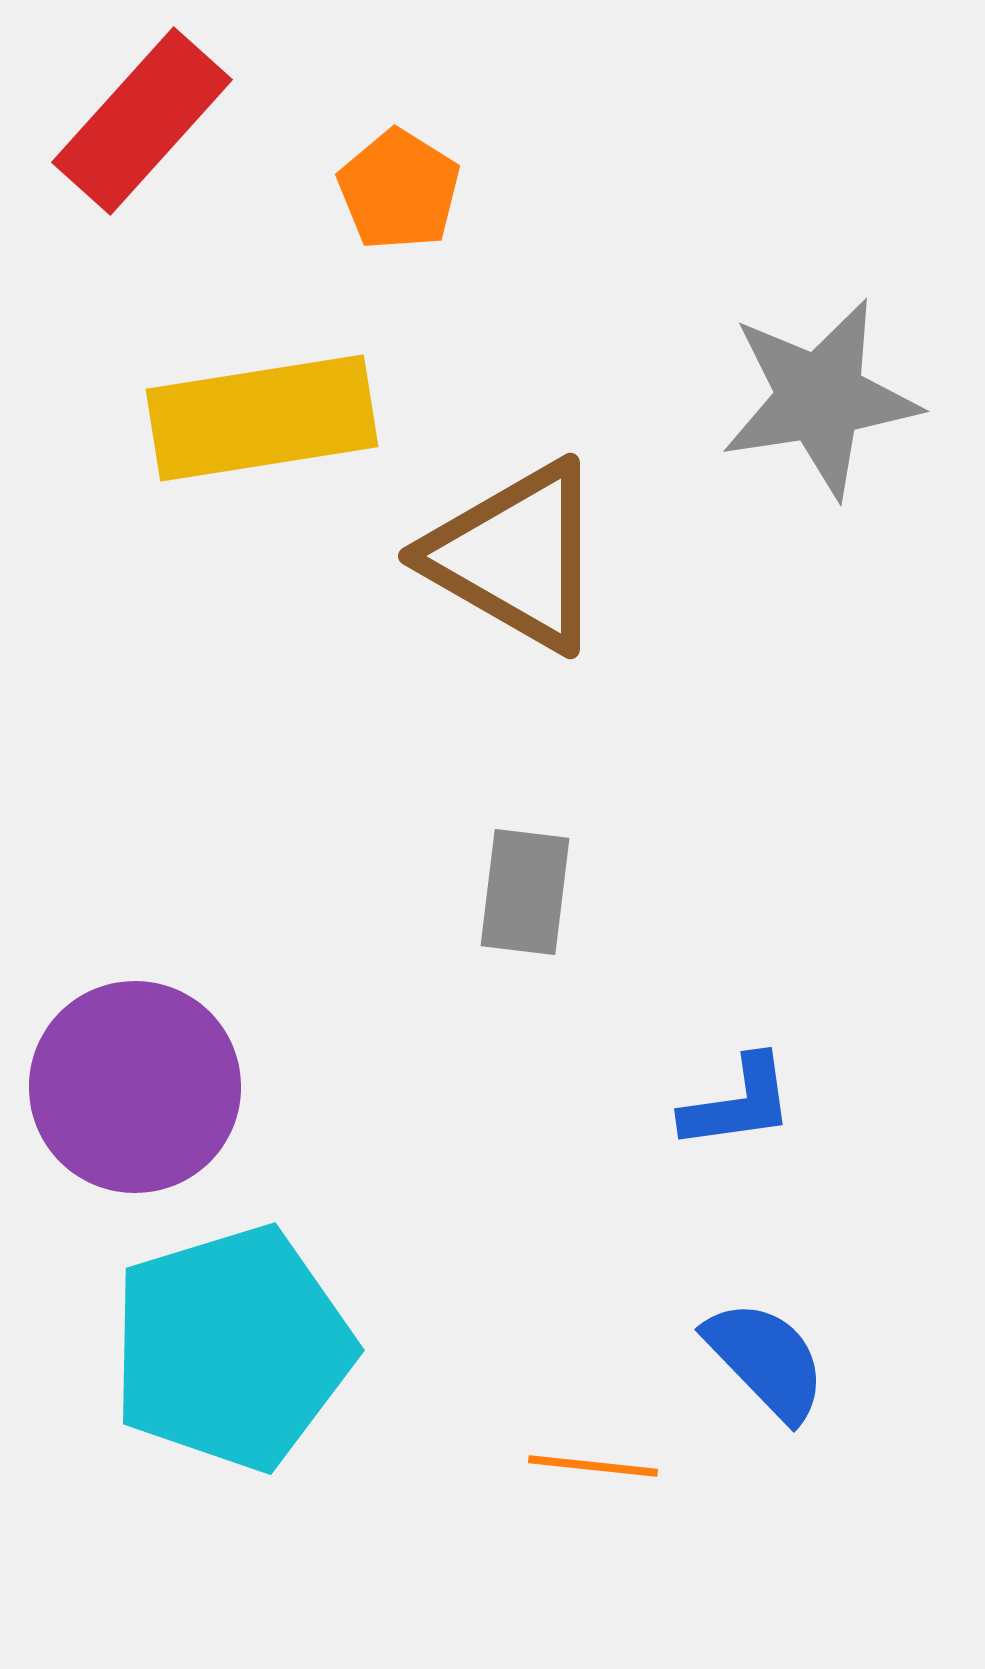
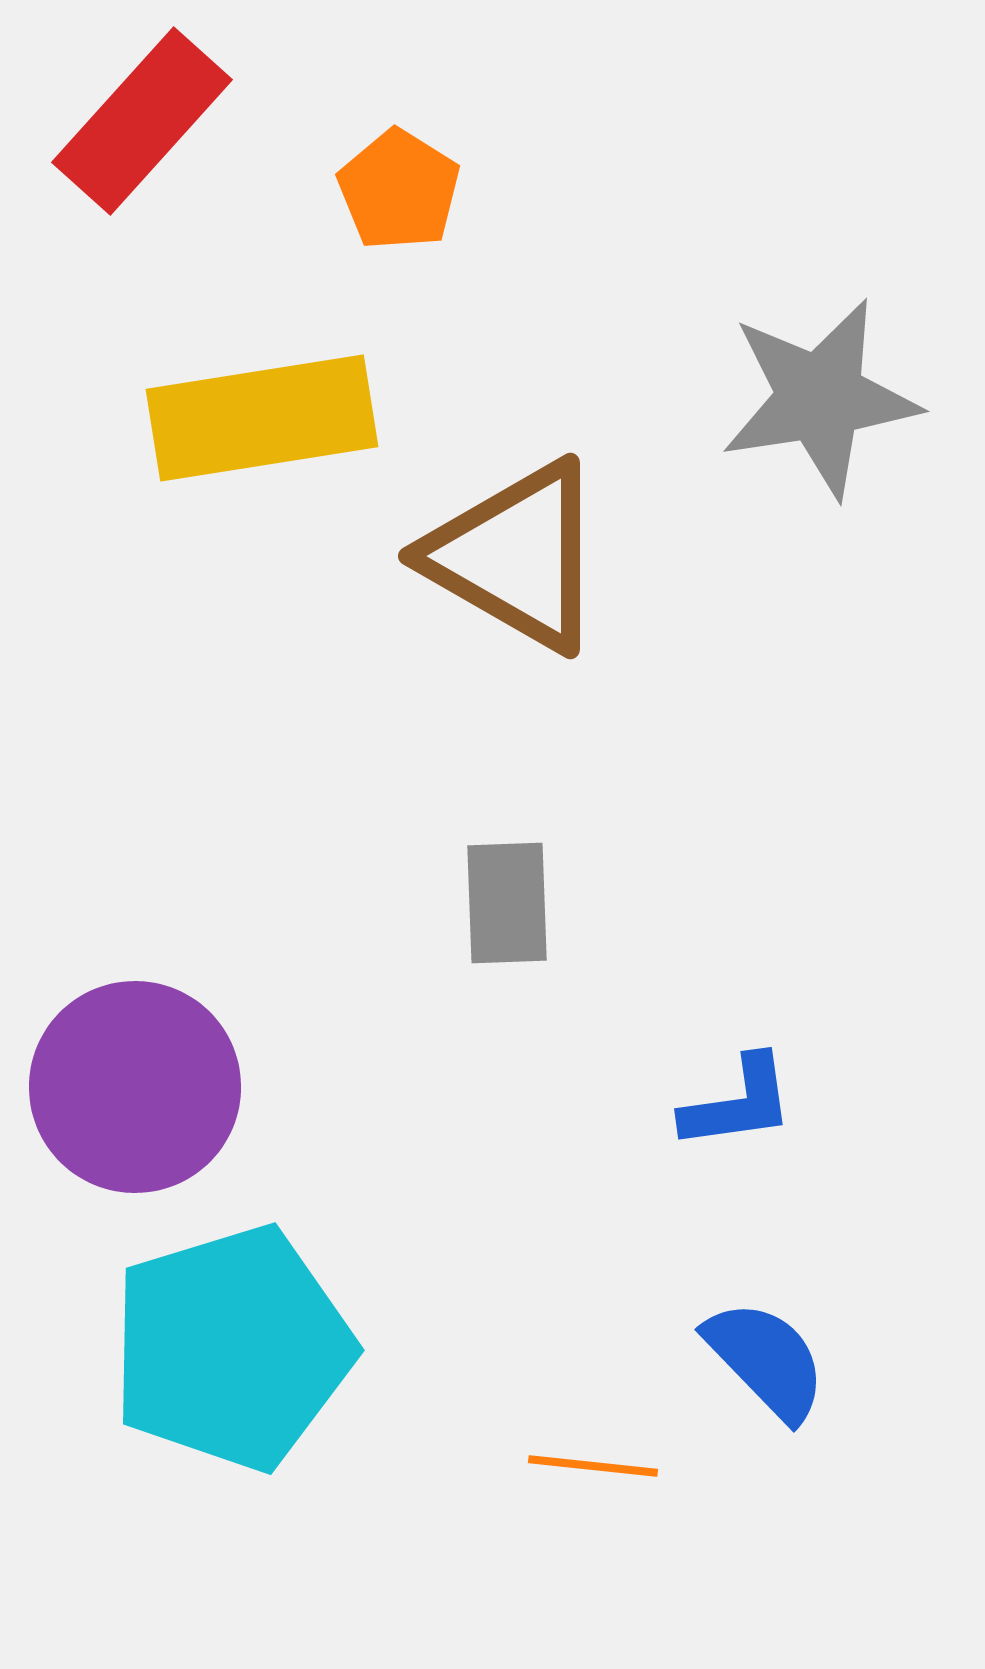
gray rectangle: moved 18 px left, 11 px down; rotated 9 degrees counterclockwise
